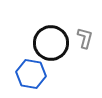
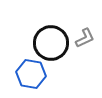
gray L-shape: rotated 50 degrees clockwise
